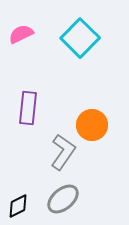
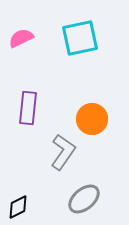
pink semicircle: moved 4 px down
cyan square: rotated 33 degrees clockwise
orange circle: moved 6 px up
gray ellipse: moved 21 px right
black diamond: moved 1 px down
